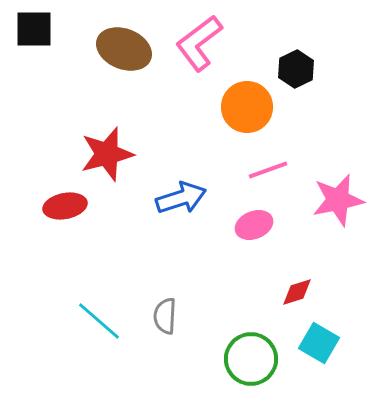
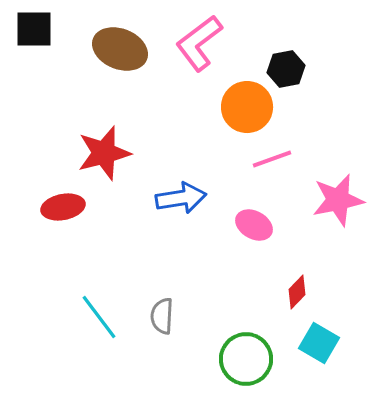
brown ellipse: moved 4 px left
black hexagon: moved 10 px left; rotated 15 degrees clockwise
red star: moved 3 px left, 1 px up
pink line: moved 4 px right, 11 px up
blue arrow: rotated 9 degrees clockwise
red ellipse: moved 2 px left, 1 px down
pink ellipse: rotated 51 degrees clockwise
red diamond: rotated 28 degrees counterclockwise
gray semicircle: moved 3 px left
cyan line: moved 4 px up; rotated 12 degrees clockwise
green circle: moved 5 px left
